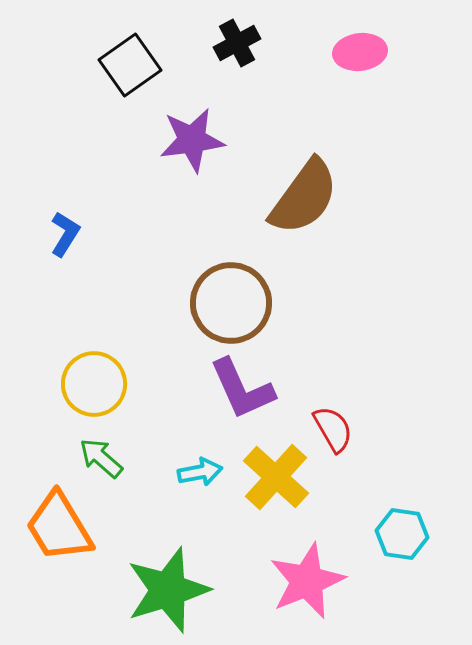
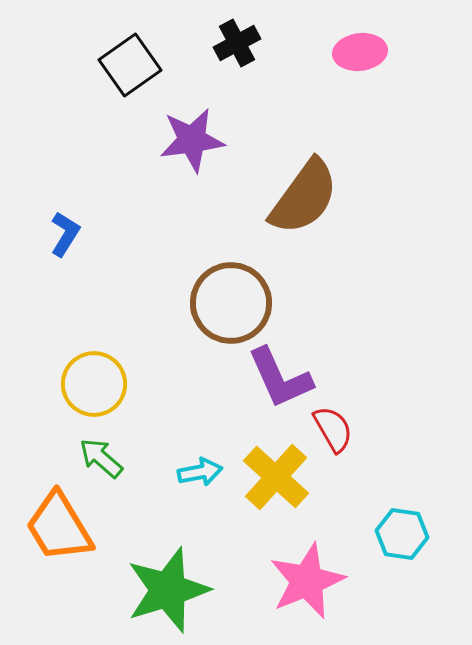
purple L-shape: moved 38 px right, 11 px up
